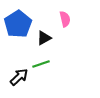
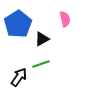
black triangle: moved 2 px left, 1 px down
black arrow: rotated 12 degrees counterclockwise
